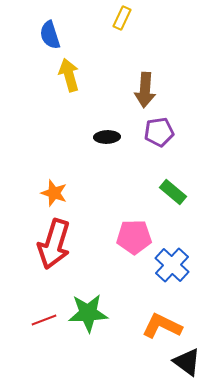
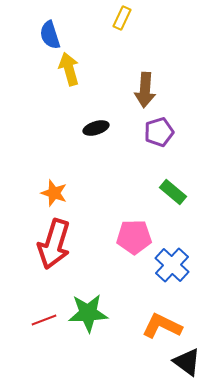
yellow arrow: moved 6 px up
purple pentagon: rotated 8 degrees counterclockwise
black ellipse: moved 11 px left, 9 px up; rotated 15 degrees counterclockwise
